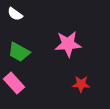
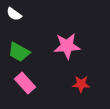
white semicircle: moved 1 px left
pink star: moved 1 px left, 2 px down
pink rectangle: moved 11 px right
